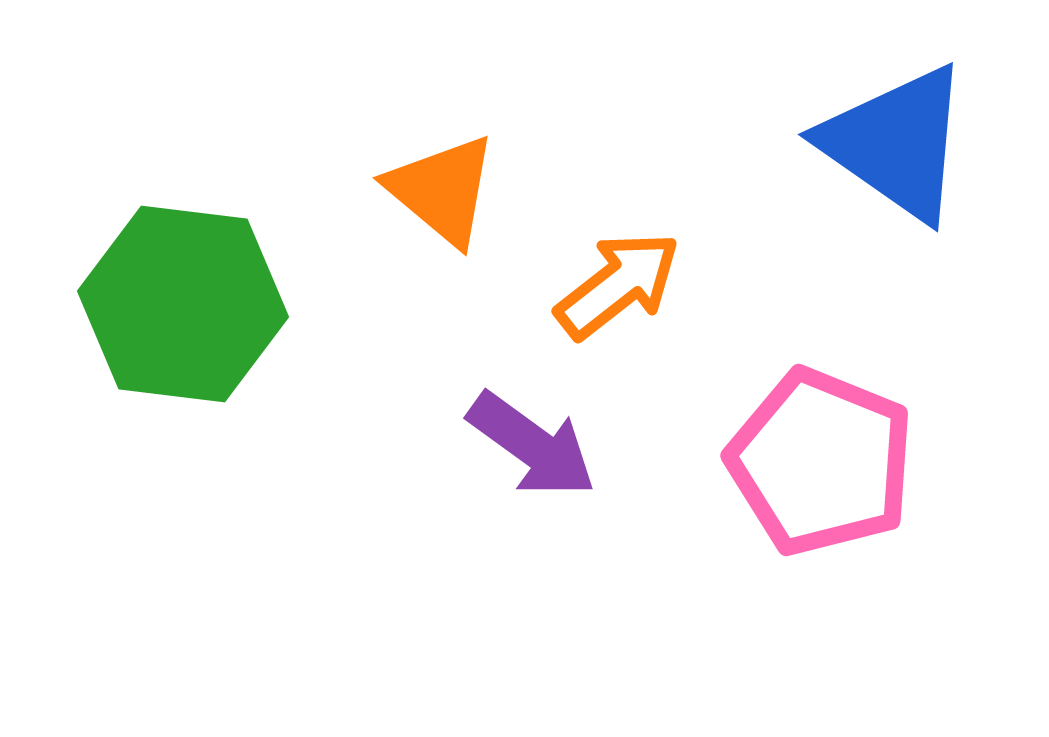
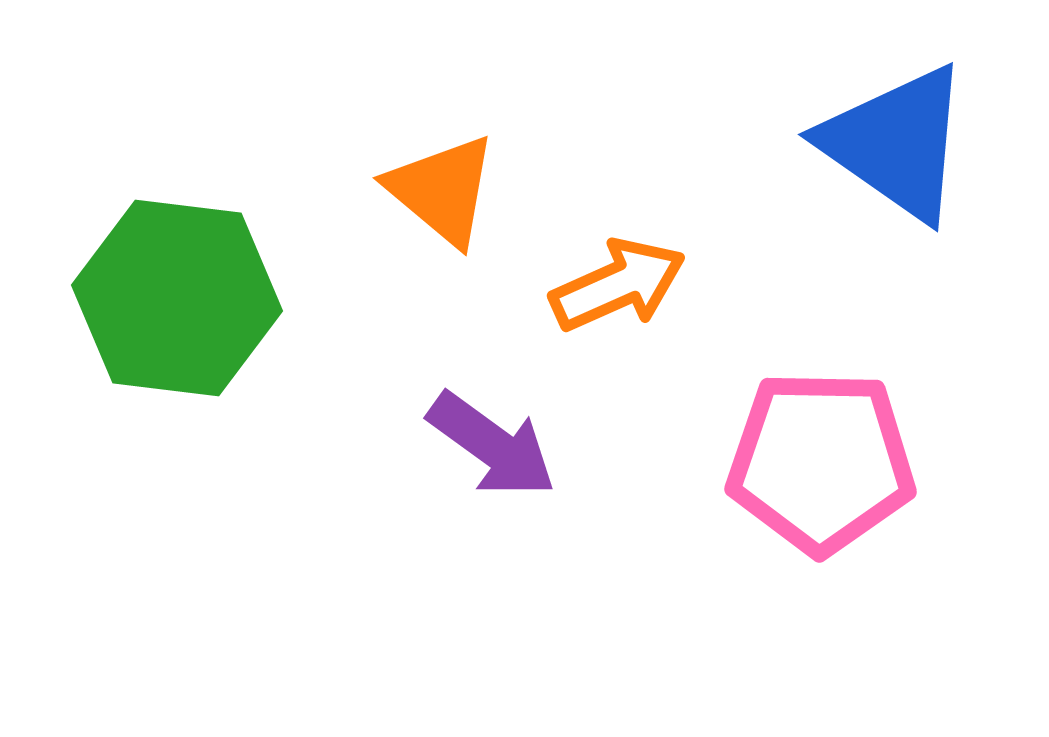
orange arrow: rotated 14 degrees clockwise
green hexagon: moved 6 px left, 6 px up
purple arrow: moved 40 px left
pink pentagon: rotated 21 degrees counterclockwise
